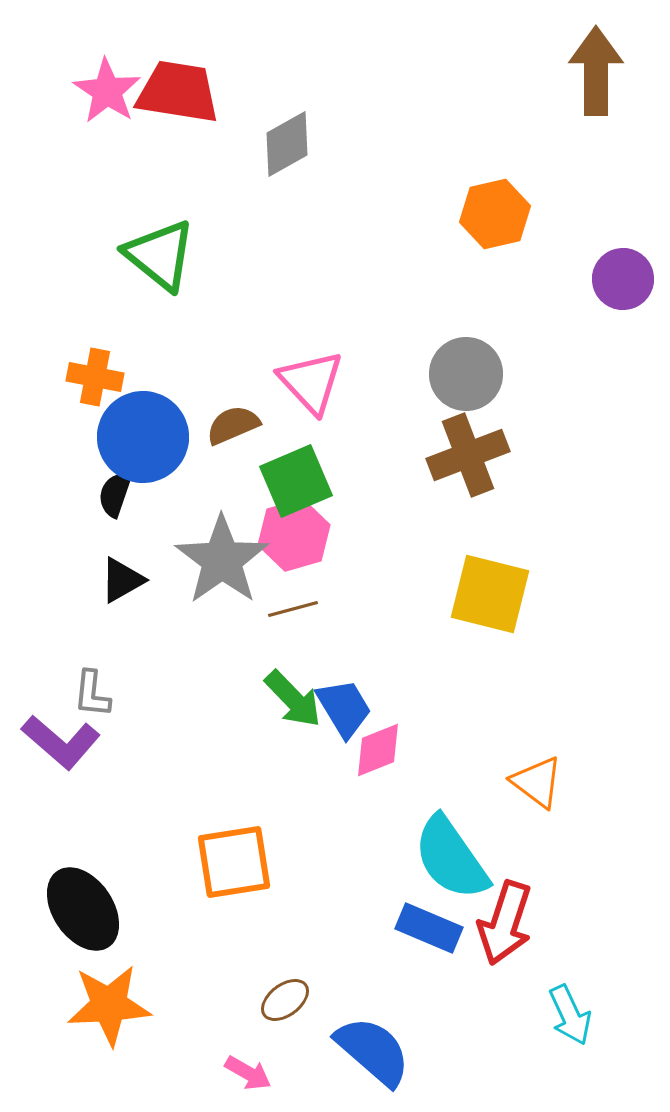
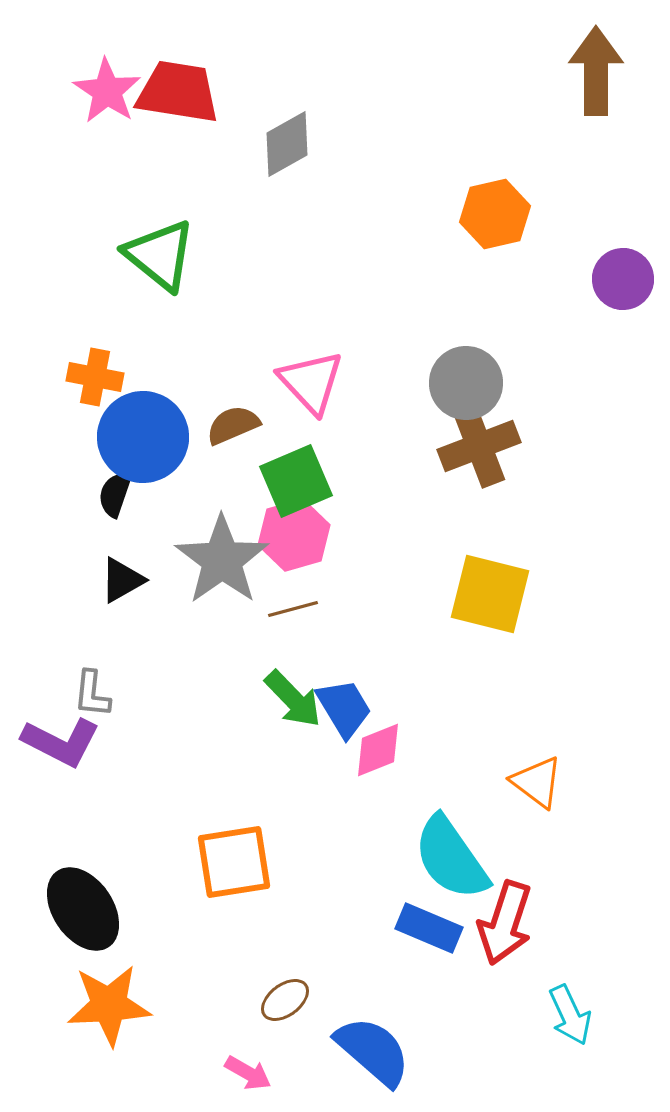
gray circle: moved 9 px down
brown cross: moved 11 px right, 9 px up
purple L-shape: rotated 14 degrees counterclockwise
